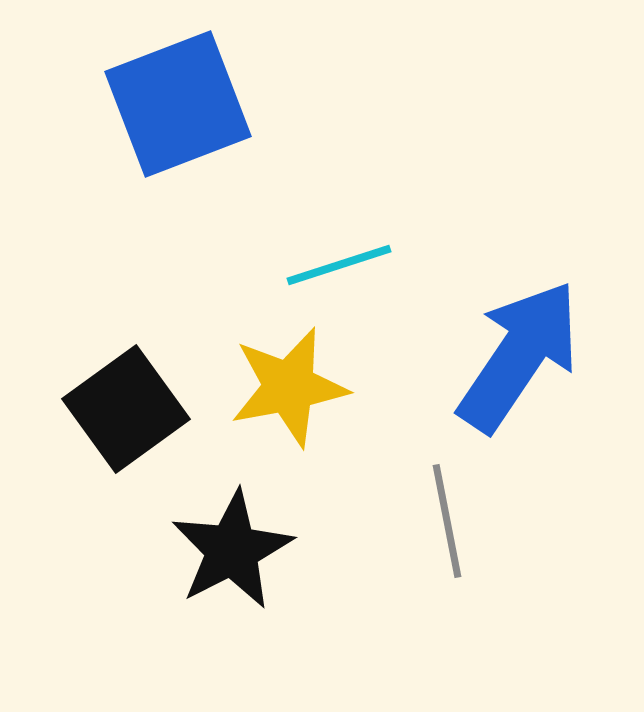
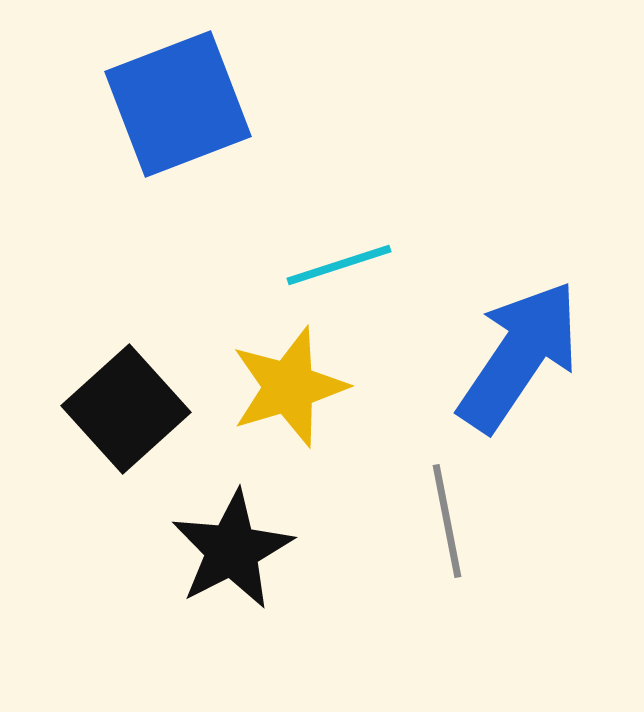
yellow star: rotated 6 degrees counterclockwise
black square: rotated 6 degrees counterclockwise
